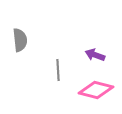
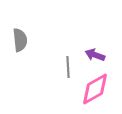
gray line: moved 10 px right, 3 px up
pink diamond: moved 1 px left, 1 px up; rotated 44 degrees counterclockwise
